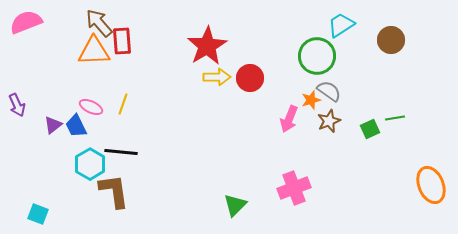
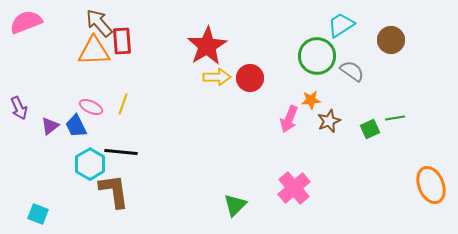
gray semicircle: moved 23 px right, 20 px up
orange star: rotated 12 degrees clockwise
purple arrow: moved 2 px right, 3 px down
purple triangle: moved 3 px left, 1 px down
pink cross: rotated 20 degrees counterclockwise
